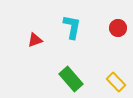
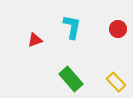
red circle: moved 1 px down
